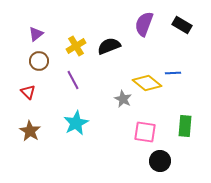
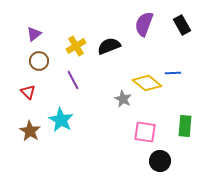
black rectangle: rotated 30 degrees clockwise
purple triangle: moved 2 px left
cyan star: moved 15 px left, 3 px up; rotated 15 degrees counterclockwise
